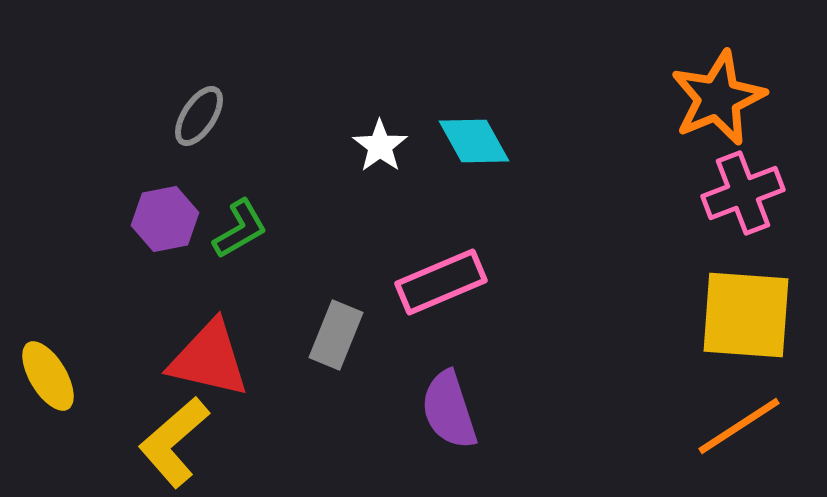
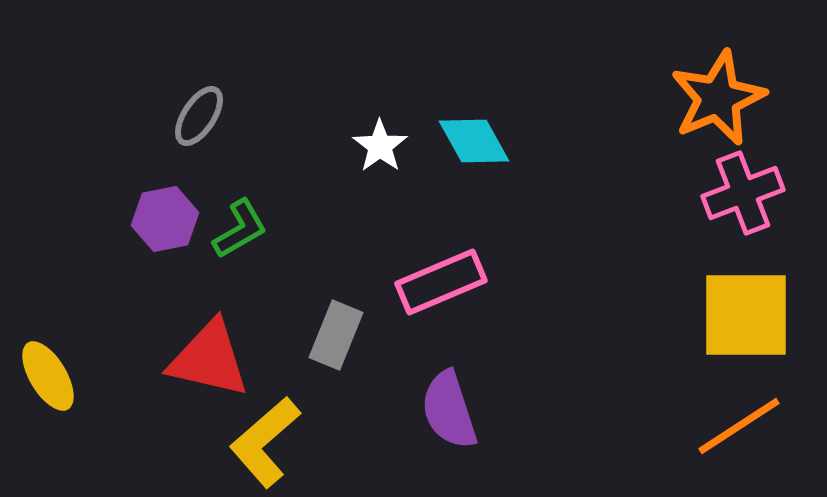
yellow square: rotated 4 degrees counterclockwise
yellow L-shape: moved 91 px right
